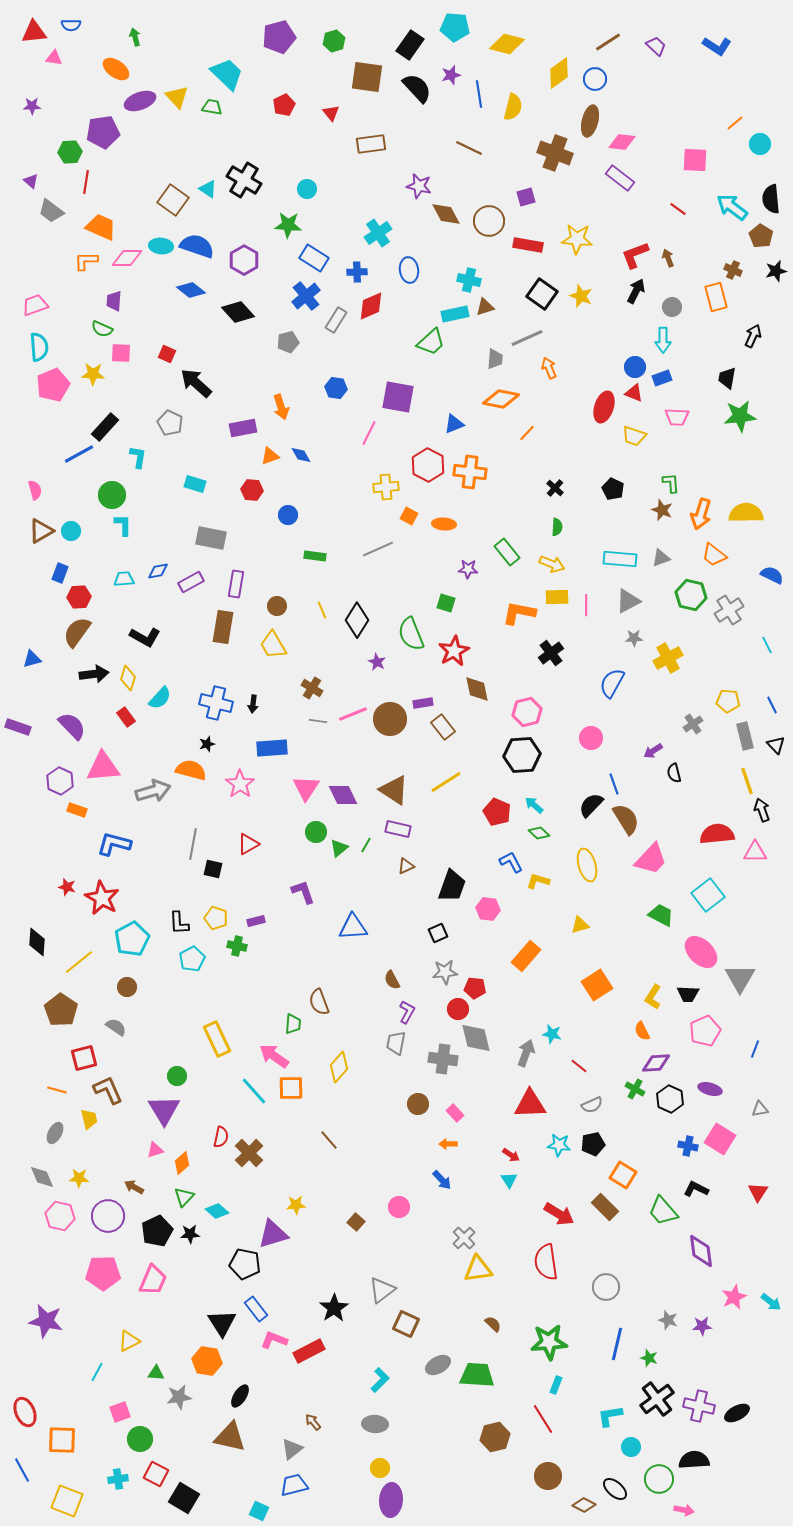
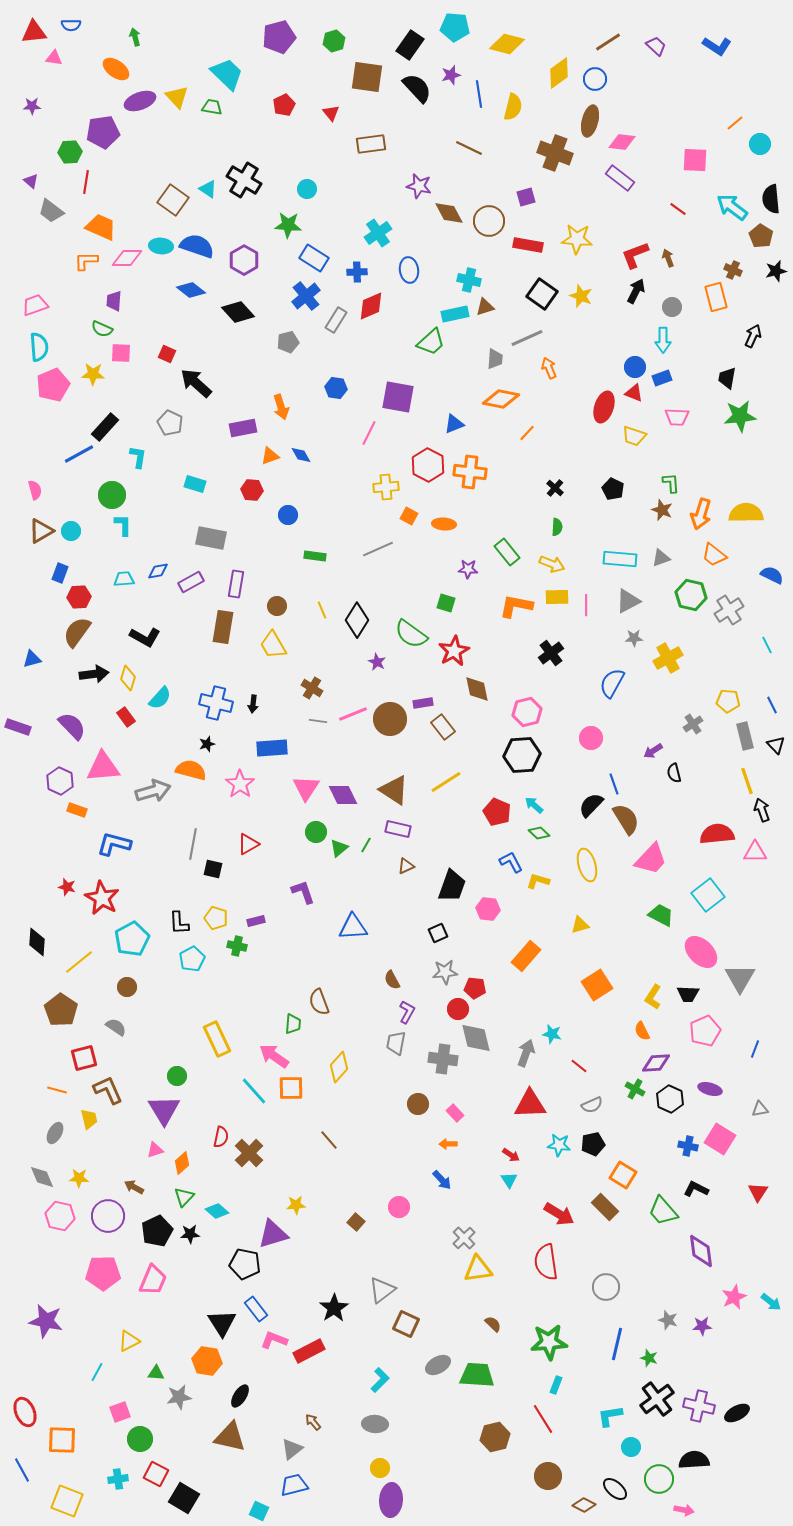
brown diamond at (446, 214): moved 3 px right, 1 px up
orange L-shape at (519, 613): moved 3 px left, 7 px up
green semicircle at (411, 634): rotated 32 degrees counterclockwise
